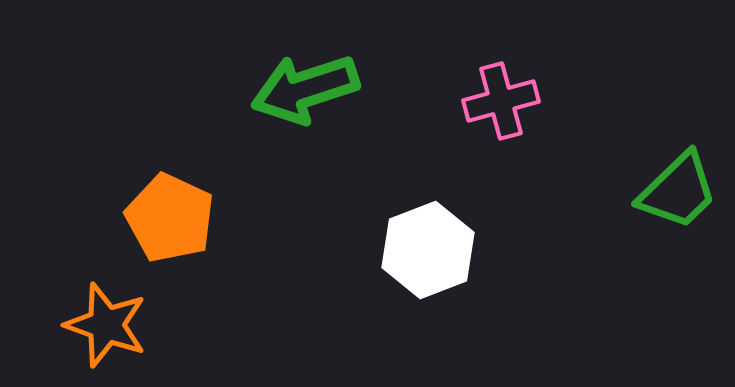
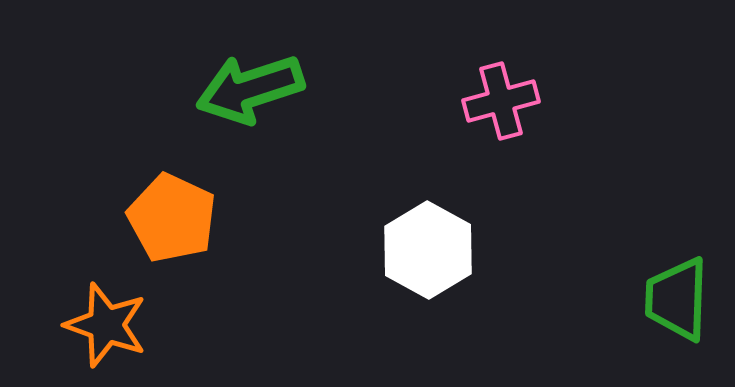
green arrow: moved 55 px left
green trapezoid: moved 1 px left, 108 px down; rotated 136 degrees clockwise
orange pentagon: moved 2 px right
white hexagon: rotated 10 degrees counterclockwise
